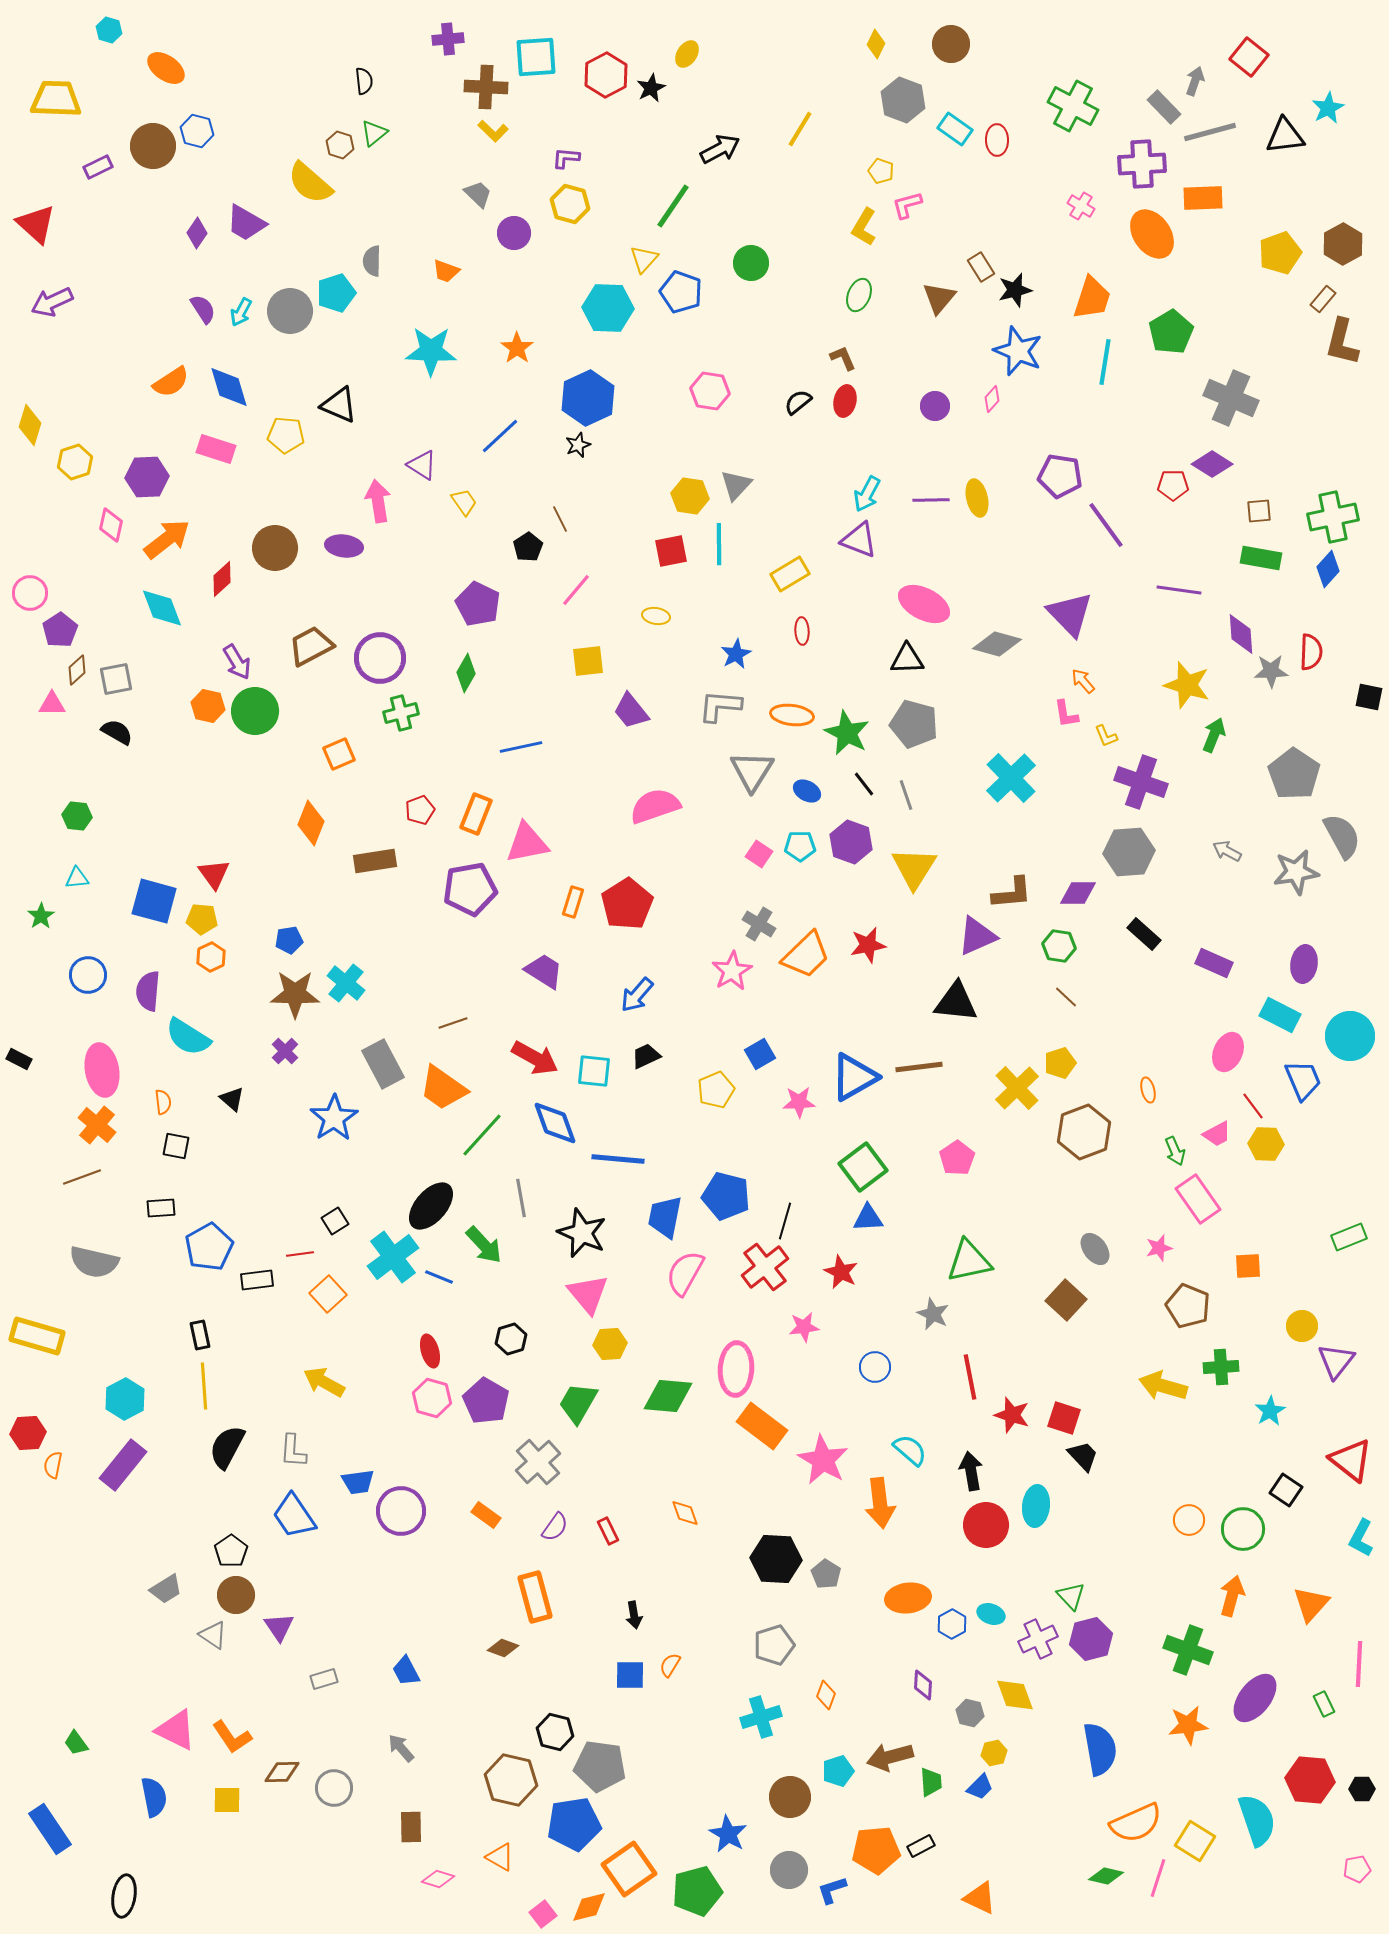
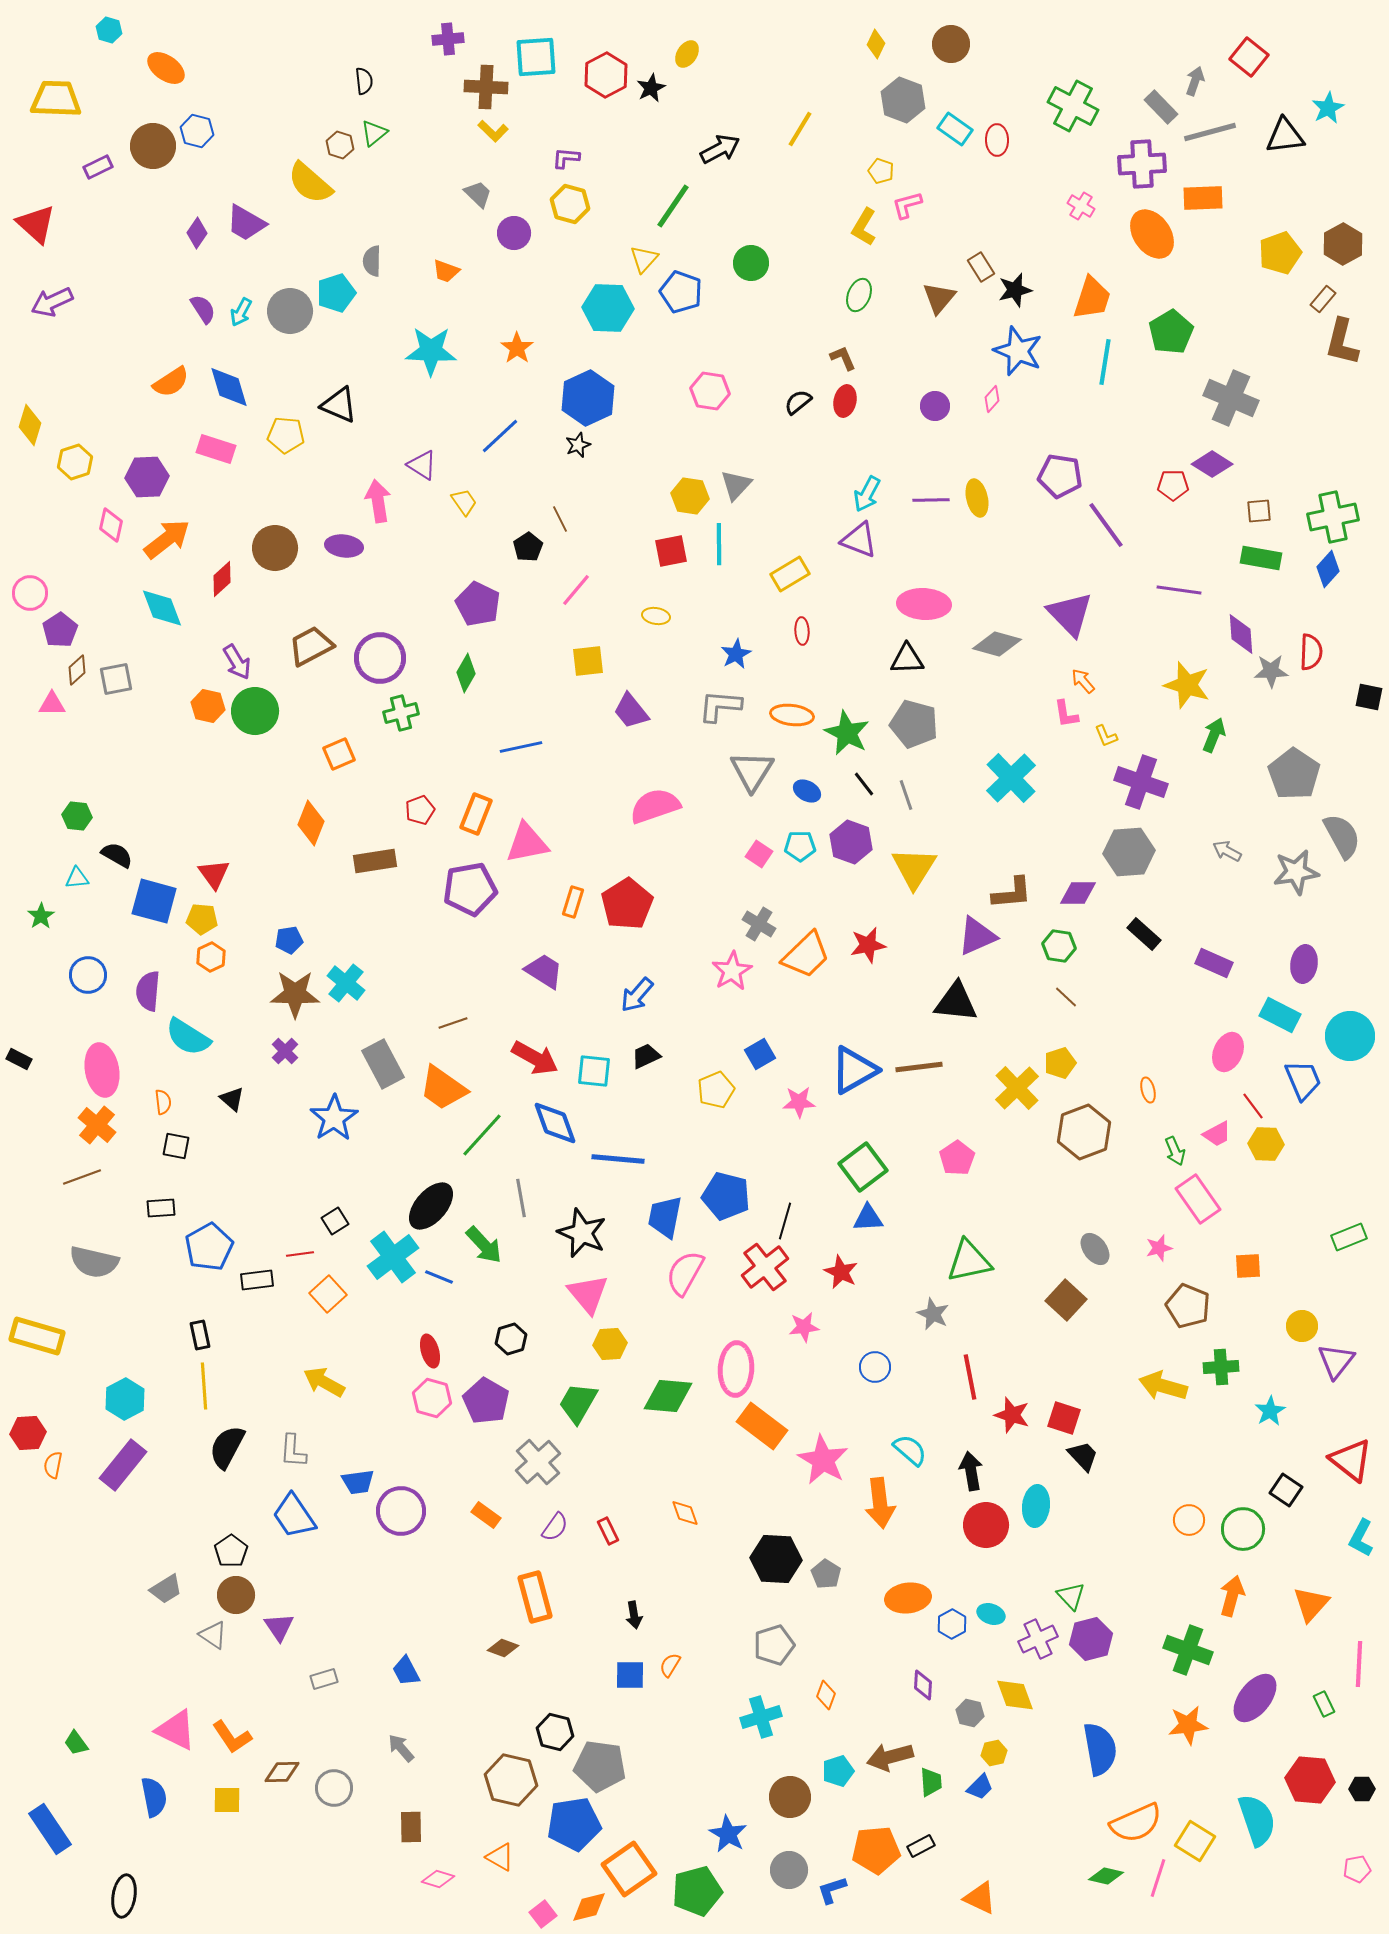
gray rectangle at (1164, 107): moved 3 px left
pink ellipse at (924, 604): rotated 24 degrees counterclockwise
black semicircle at (117, 732): moved 123 px down
blue triangle at (854, 1077): moved 7 px up
